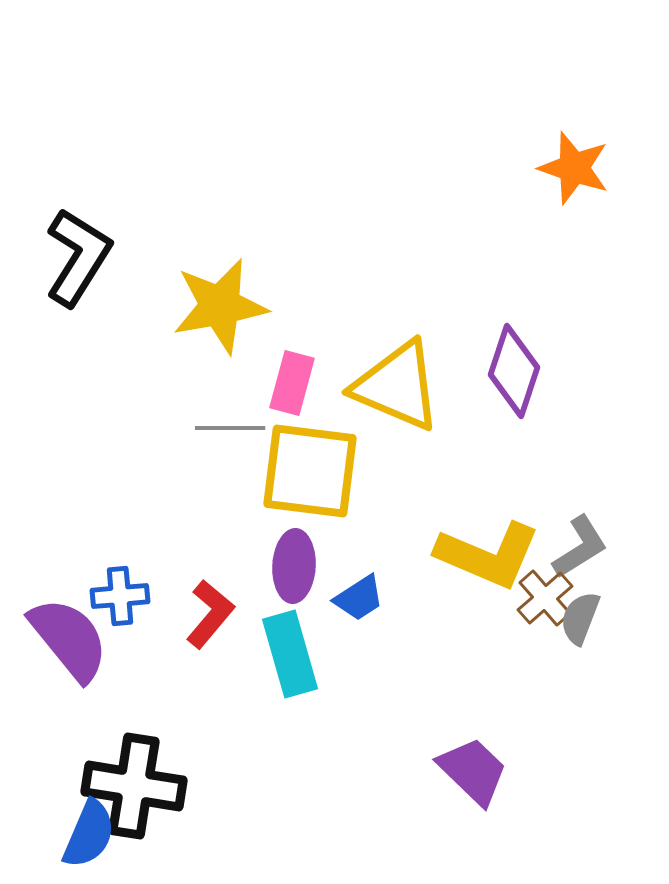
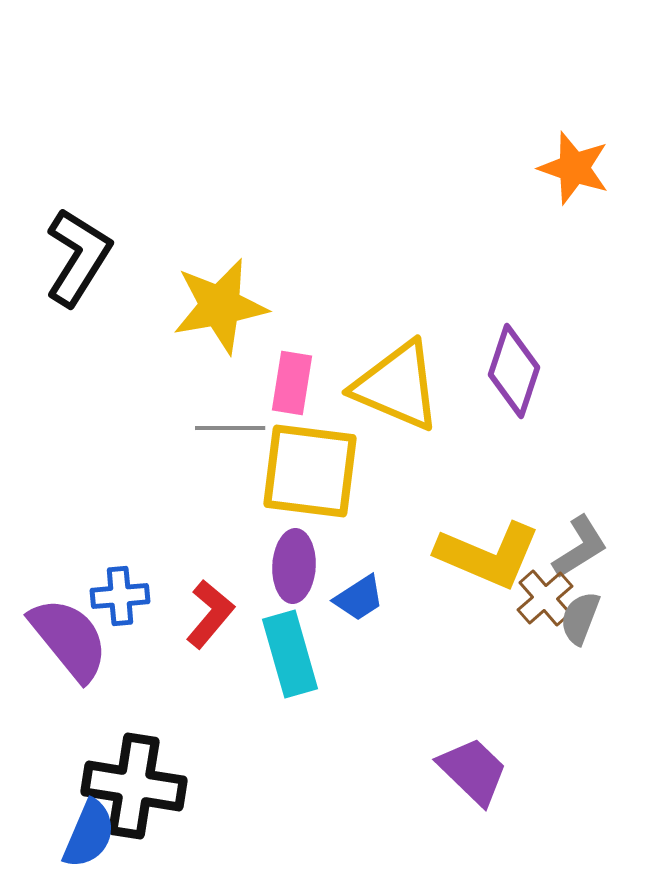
pink rectangle: rotated 6 degrees counterclockwise
